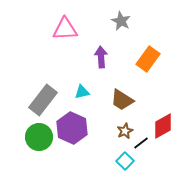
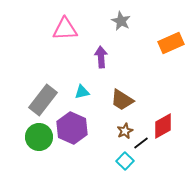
orange rectangle: moved 23 px right, 16 px up; rotated 30 degrees clockwise
